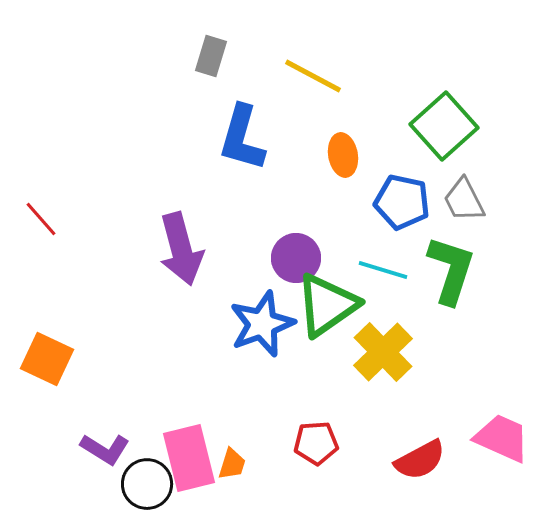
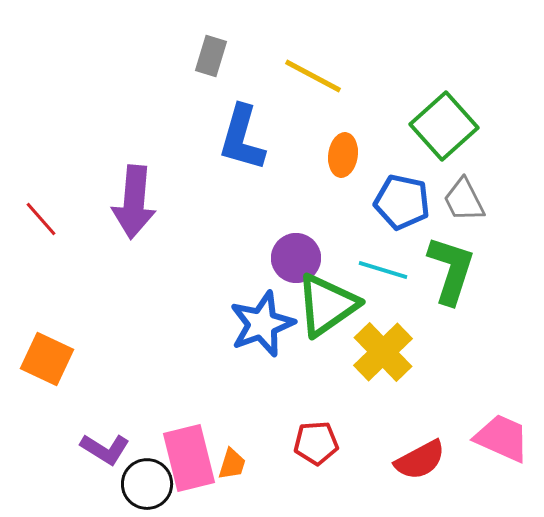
orange ellipse: rotated 18 degrees clockwise
purple arrow: moved 47 px left, 47 px up; rotated 20 degrees clockwise
